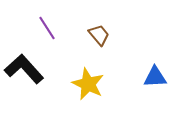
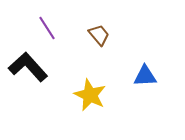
black L-shape: moved 4 px right, 2 px up
blue triangle: moved 10 px left, 1 px up
yellow star: moved 2 px right, 11 px down
